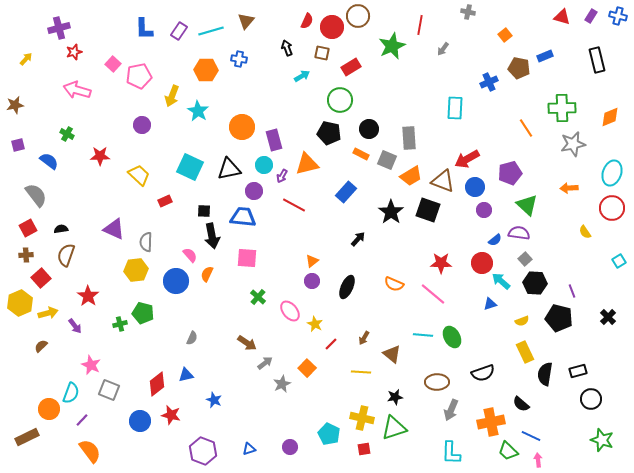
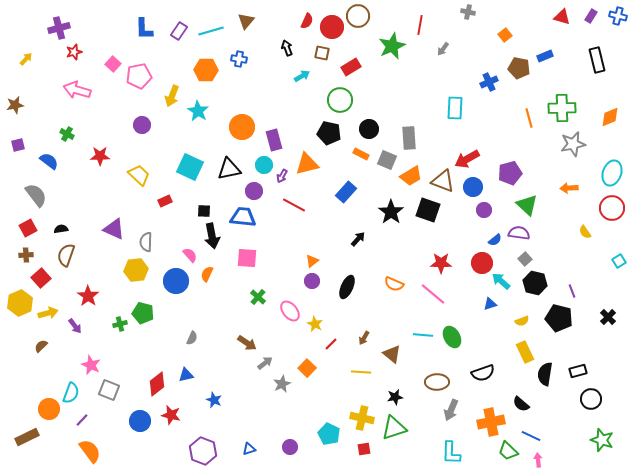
orange line at (526, 128): moved 3 px right, 10 px up; rotated 18 degrees clockwise
blue circle at (475, 187): moved 2 px left
black hexagon at (535, 283): rotated 10 degrees clockwise
